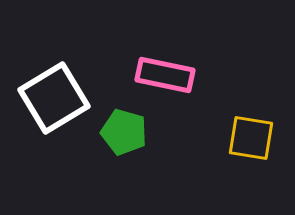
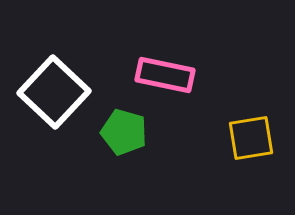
white square: moved 6 px up; rotated 16 degrees counterclockwise
yellow square: rotated 18 degrees counterclockwise
